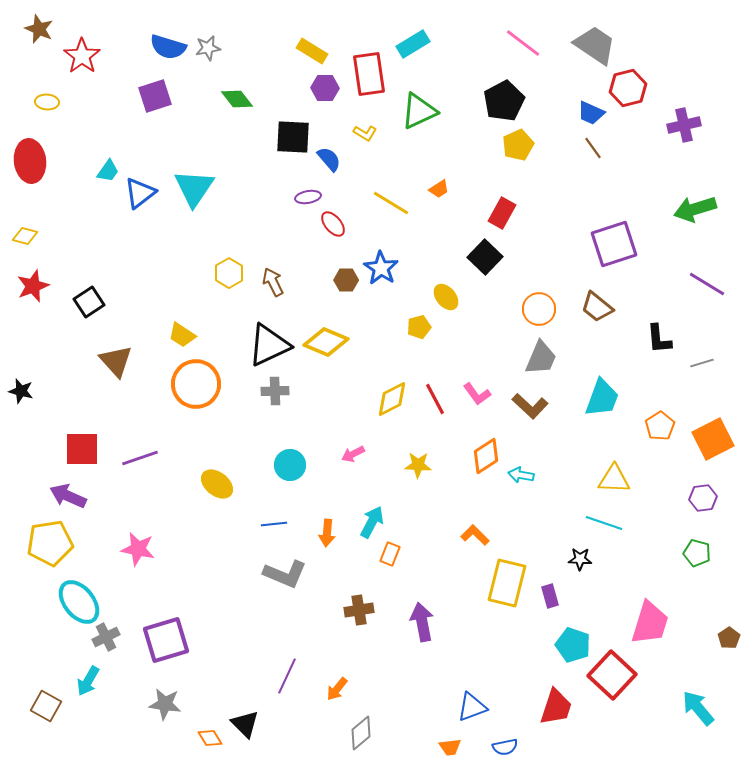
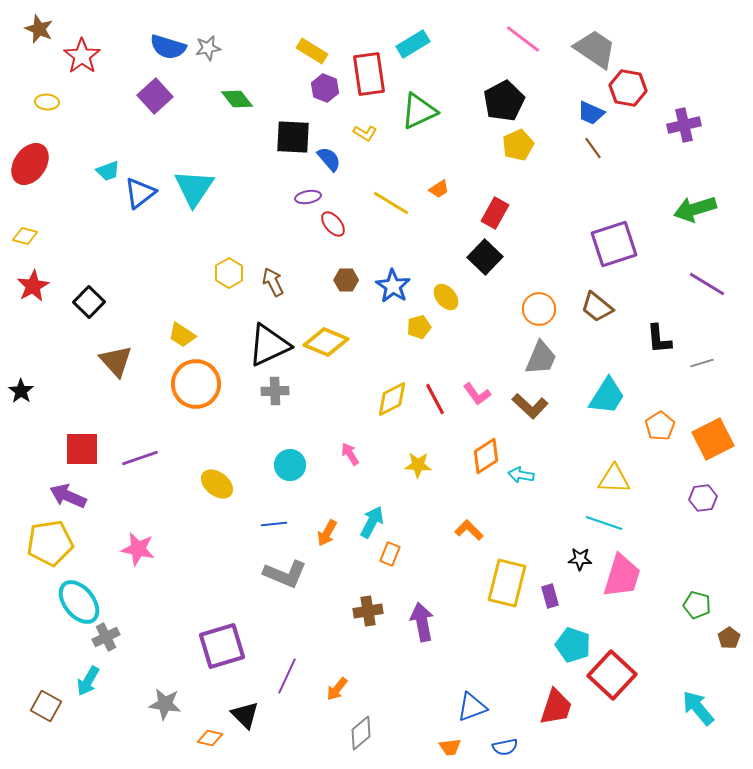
pink line at (523, 43): moved 4 px up
gray trapezoid at (595, 45): moved 4 px down
purple hexagon at (325, 88): rotated 20 degrees clockwise
red hexagon at (628, 88): rotated 24 degrees clockwise
purple square at (155, 96): rotated 24 degrees counterclockwise
red ellipse at (30, 161): moved 3 px down; rotated 42 degrees clockwise
cyan trapezoid at (108, 171): rotated 35 degrees clockwise
red rectangle at (502, 213): moved 7 px left
blue star at (381, 268): moved 12 px right, 18 px down
red star at (33, 286): rotated 8 degrees counterclockwise
black square at (89, 302): rotated 12 degrees counterclockwise
black star at (21, 391): rotated 20 degrees clockwise
cyan trapezoid at (602, 398): moved 5 px right, 2 px up; rotated 12 degrees clockwise
pink arrow at (353, 454): moved 3 px left; rotated 85 degrees clockwise
orange arrow at (327, 533): rotated 24 degrees clockwise
orange L-shape at (475, 535): moved 6 px left, 5 px up
green pentagon at (697, 553): moved 52 px down
brown cross at (359, 610): moved 9 px right, 1 px down
pink trapezoid at (650, 623): moved 28 px left, 47 px up
purple square at (166, 640): moved 56 px right, 6 px down
black triangle at (245, 724): moved 9 px up
orange diamond at (210, 738): rotated 45 degrees counterclockwise
